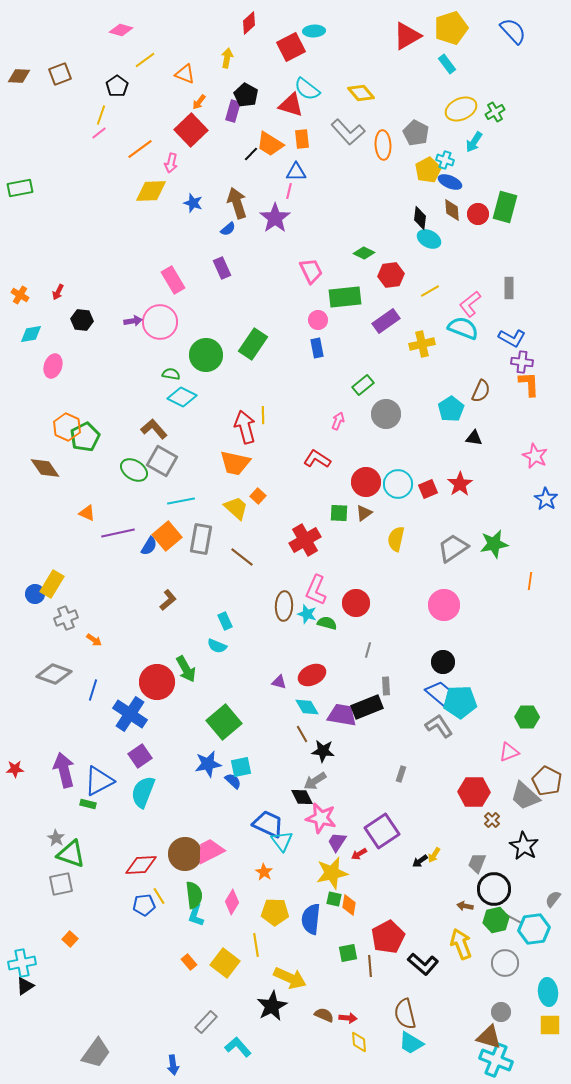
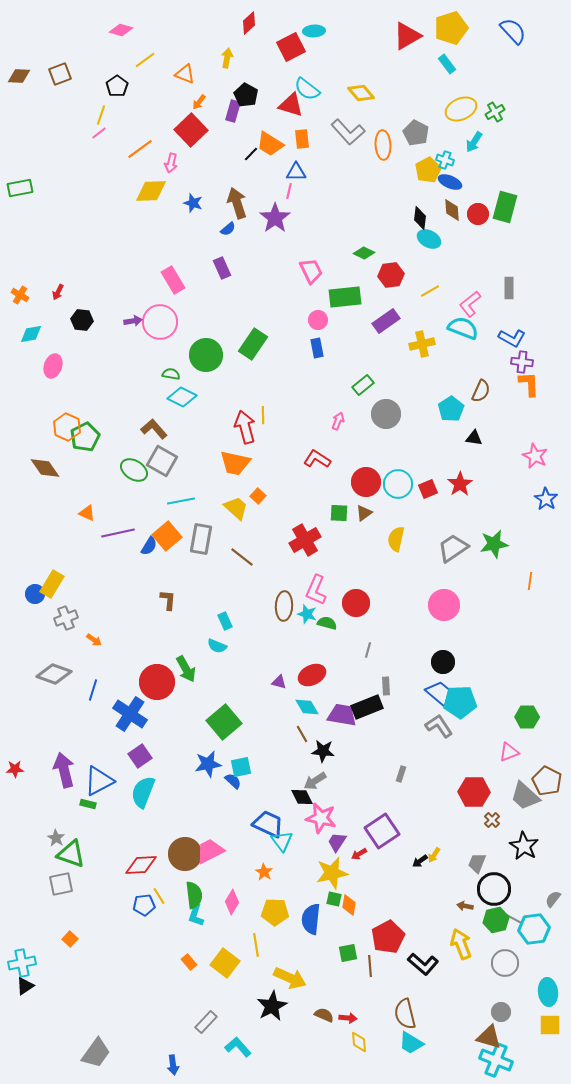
brown L-shape at (168, 600): rotated 45 degrees counterclockwise
